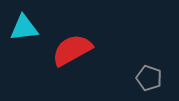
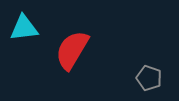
red semicircle: rotated 30 degrees counterclockwise
